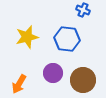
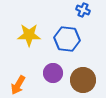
yellow star: moved 2 px right, 2 px up; rotated 15 degrees clockwise
orange arrow: moved 1 px left, 1 px down
